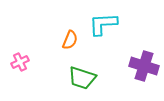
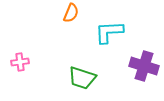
cyan L-shape: moved 6 px right, 8 px down
orange semicircle: moved 1 px right, 27 px up
pink cross: rotated 18 degrees clockwise
